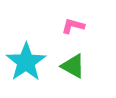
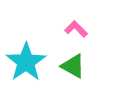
pink L-shape: moved 3 px right, 3 px down; rotated 30 degrees clockwise
